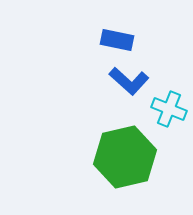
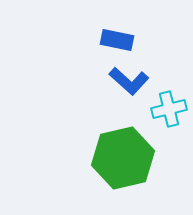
cyan cross: rotated 36 degrees counterclockwise
green hexagon: moved 2 px left, 1 px down
